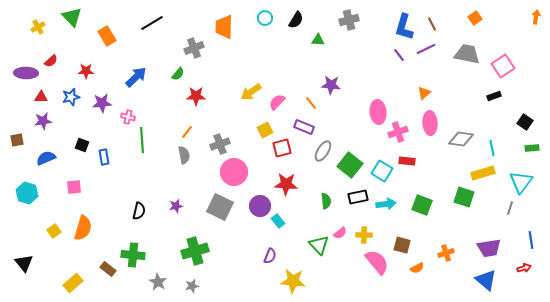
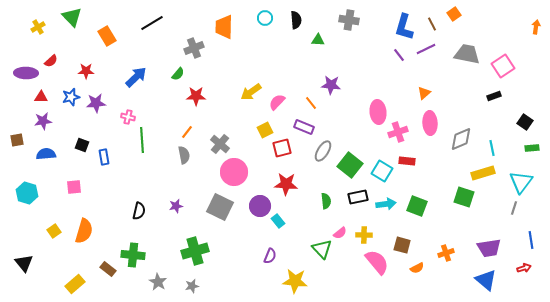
orange arrow at (536, 17): moved 10 px down
orange square at (475, 18): moved 21 px left, 4 px up
black semicircle at (296, 20): rotated 36 degrees counterclockwise
gray cross at (349, 20): rotated 24 degrees clockwise
purple star at (102, 103): moved 6 px left
gray diamond at (461, 139): rotated 30 degrees counterclockwise
gray cross at (220, 144): rotated 30 degrees counterclockwise
blue semicircle at (46, 158): moved 4 px up; rotated 18 degrees clockwise
green square at (422, 205): moved 5 px left, 1 px down
gray line at (510, 208): moved 4 px right
orange semicircle at (83, 228): moved 1 px right, 3 px down
green triangle at (319, 245): moved 3 px right, 4 px down
yellow star at (293, 281): moved 2 px right
yellow rectangle at (73, 283): moved 2 px right, 1 px down
